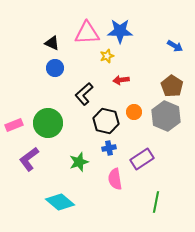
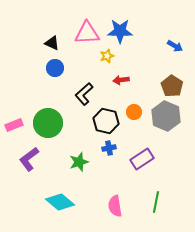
pink semicircle: moved 27 px down
